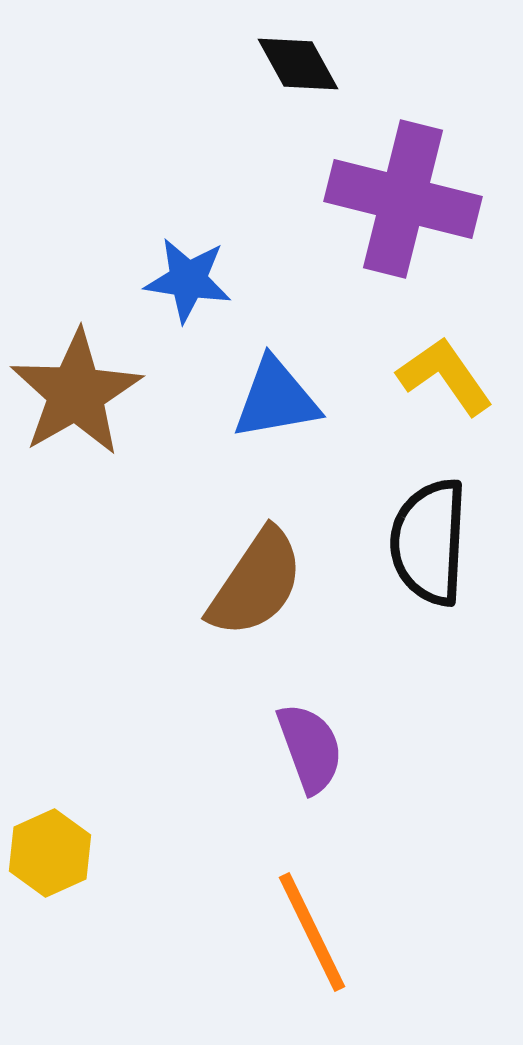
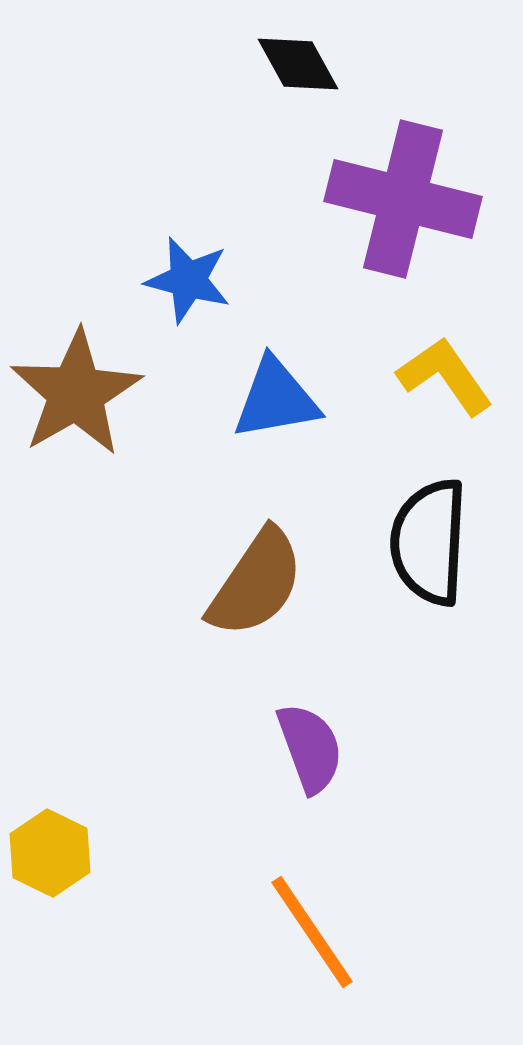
blue star: rotated 6 degrees clockwise
yellow hexagon: rotated 10 degrees counterclockwise
orange line: rotated 8 degrees counterclockwise
